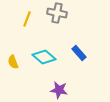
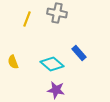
cyan diamond: moved 8 px right, 7 px down
purple star: moved 3 px left
